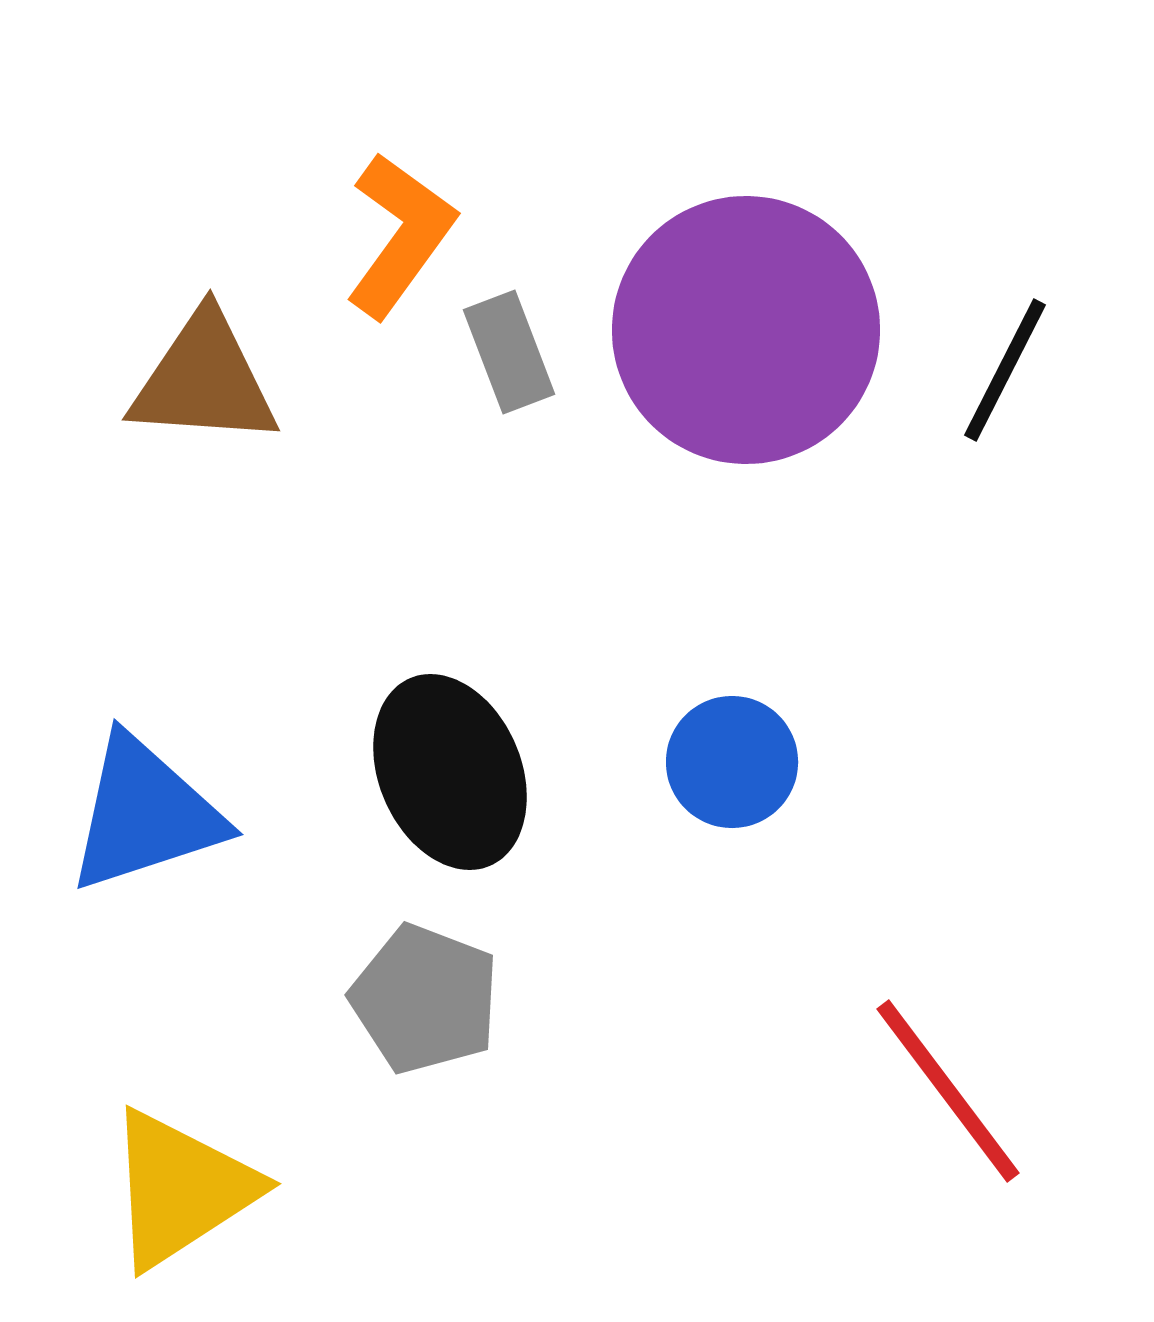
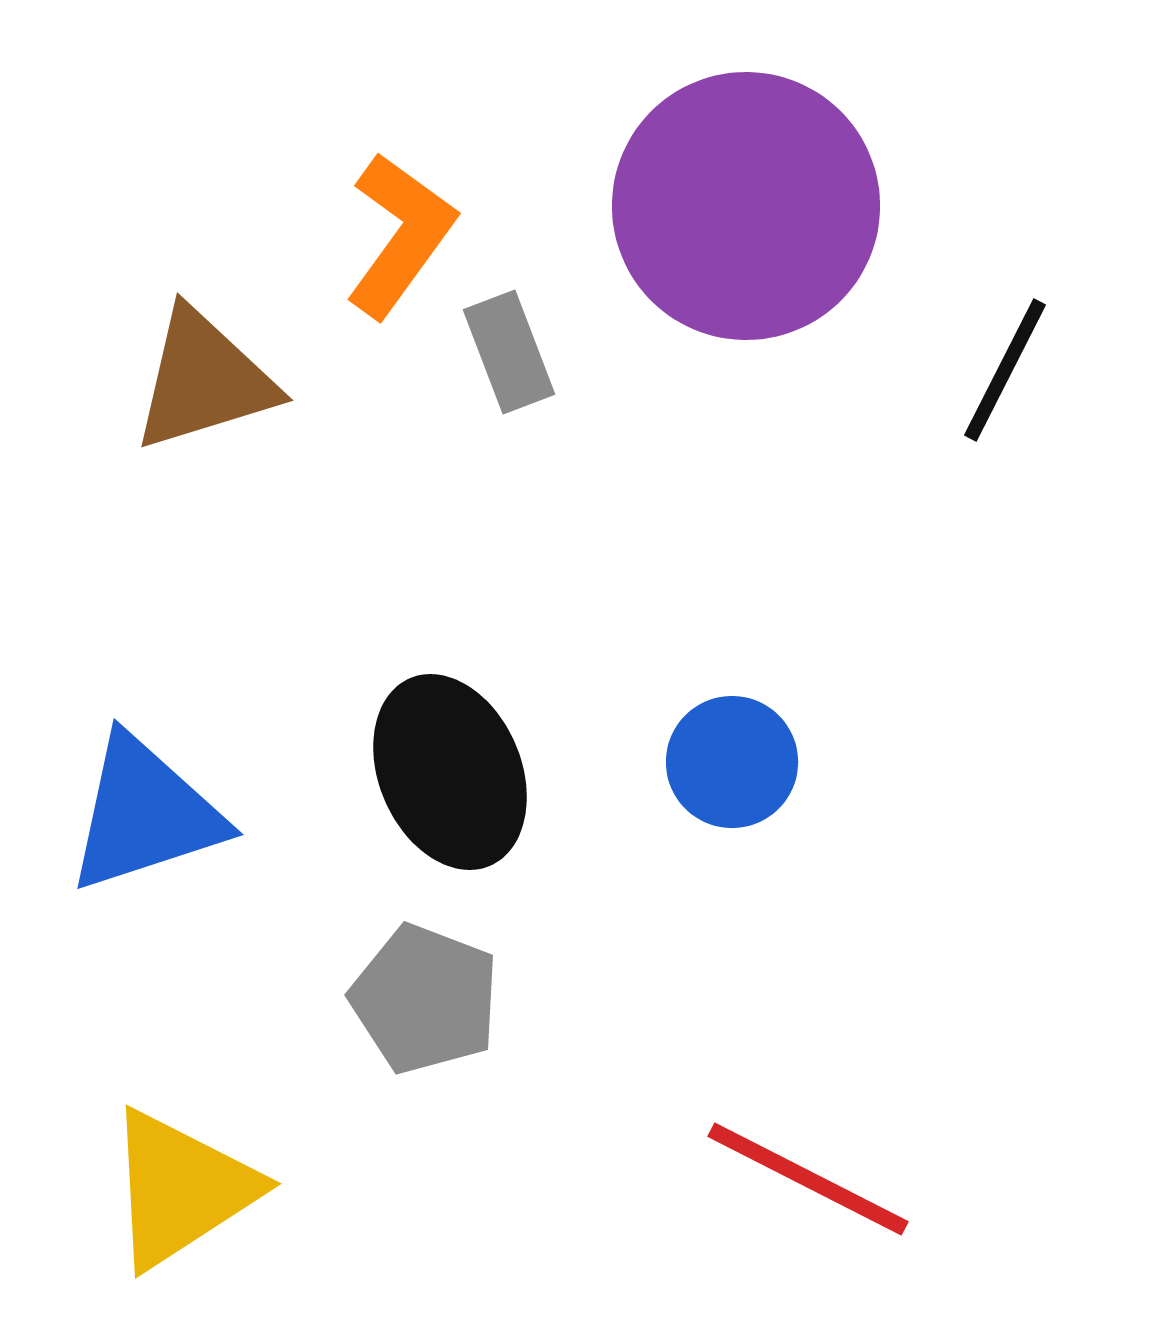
purple circle: moved 124 px up
brown triangle: rotated 21 degrees counterclockwise
red line: moved 140 px left, 88 px down; rotated 26 degrees counterclockwise
